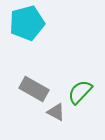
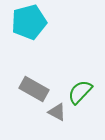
cyan pentagon: moved 2 px right, 1 px up
gray triangle: moved 1 px right
